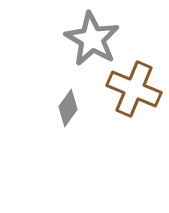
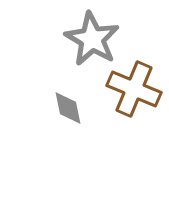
gray diamond: rotated 48 degrees counterclockwise
